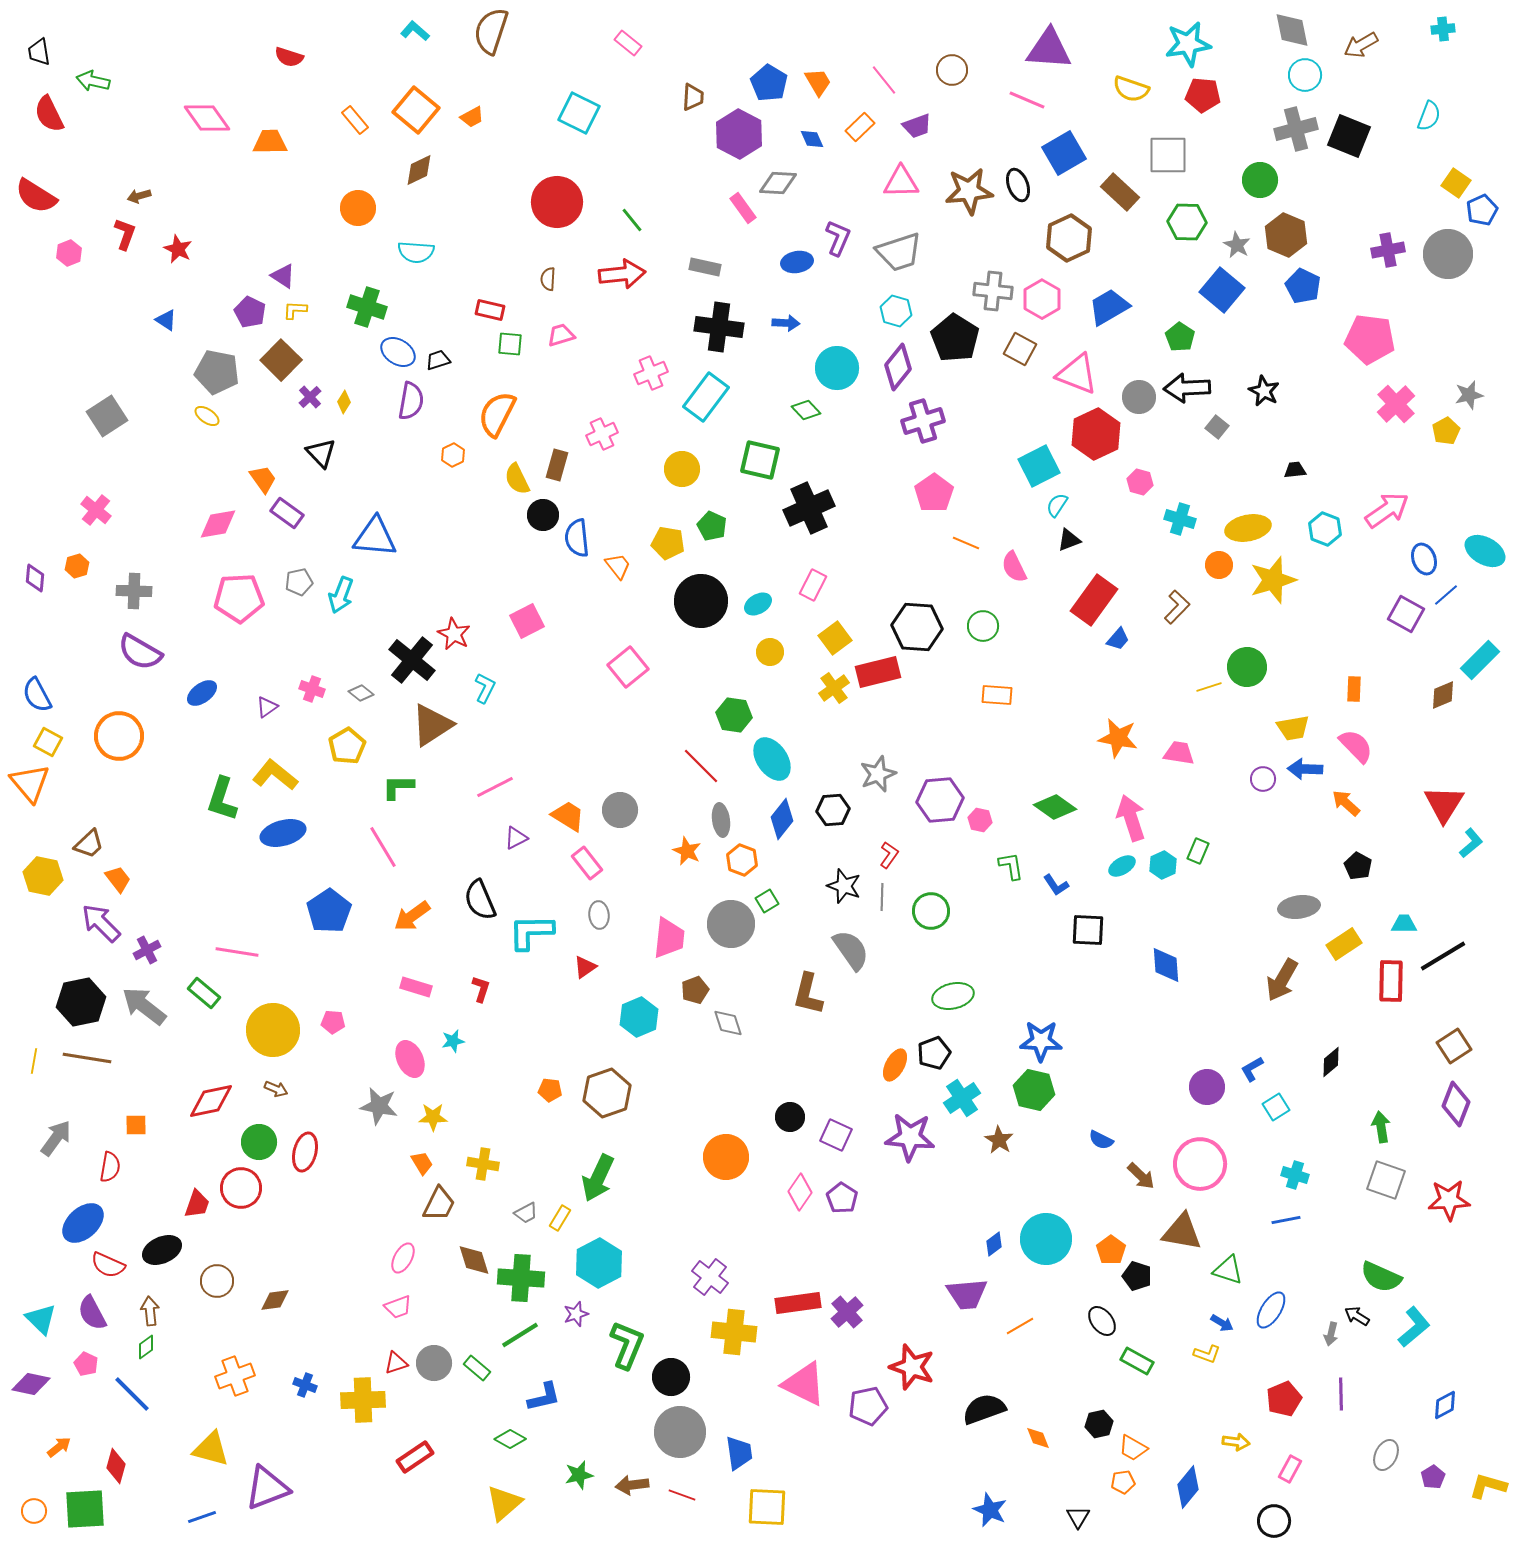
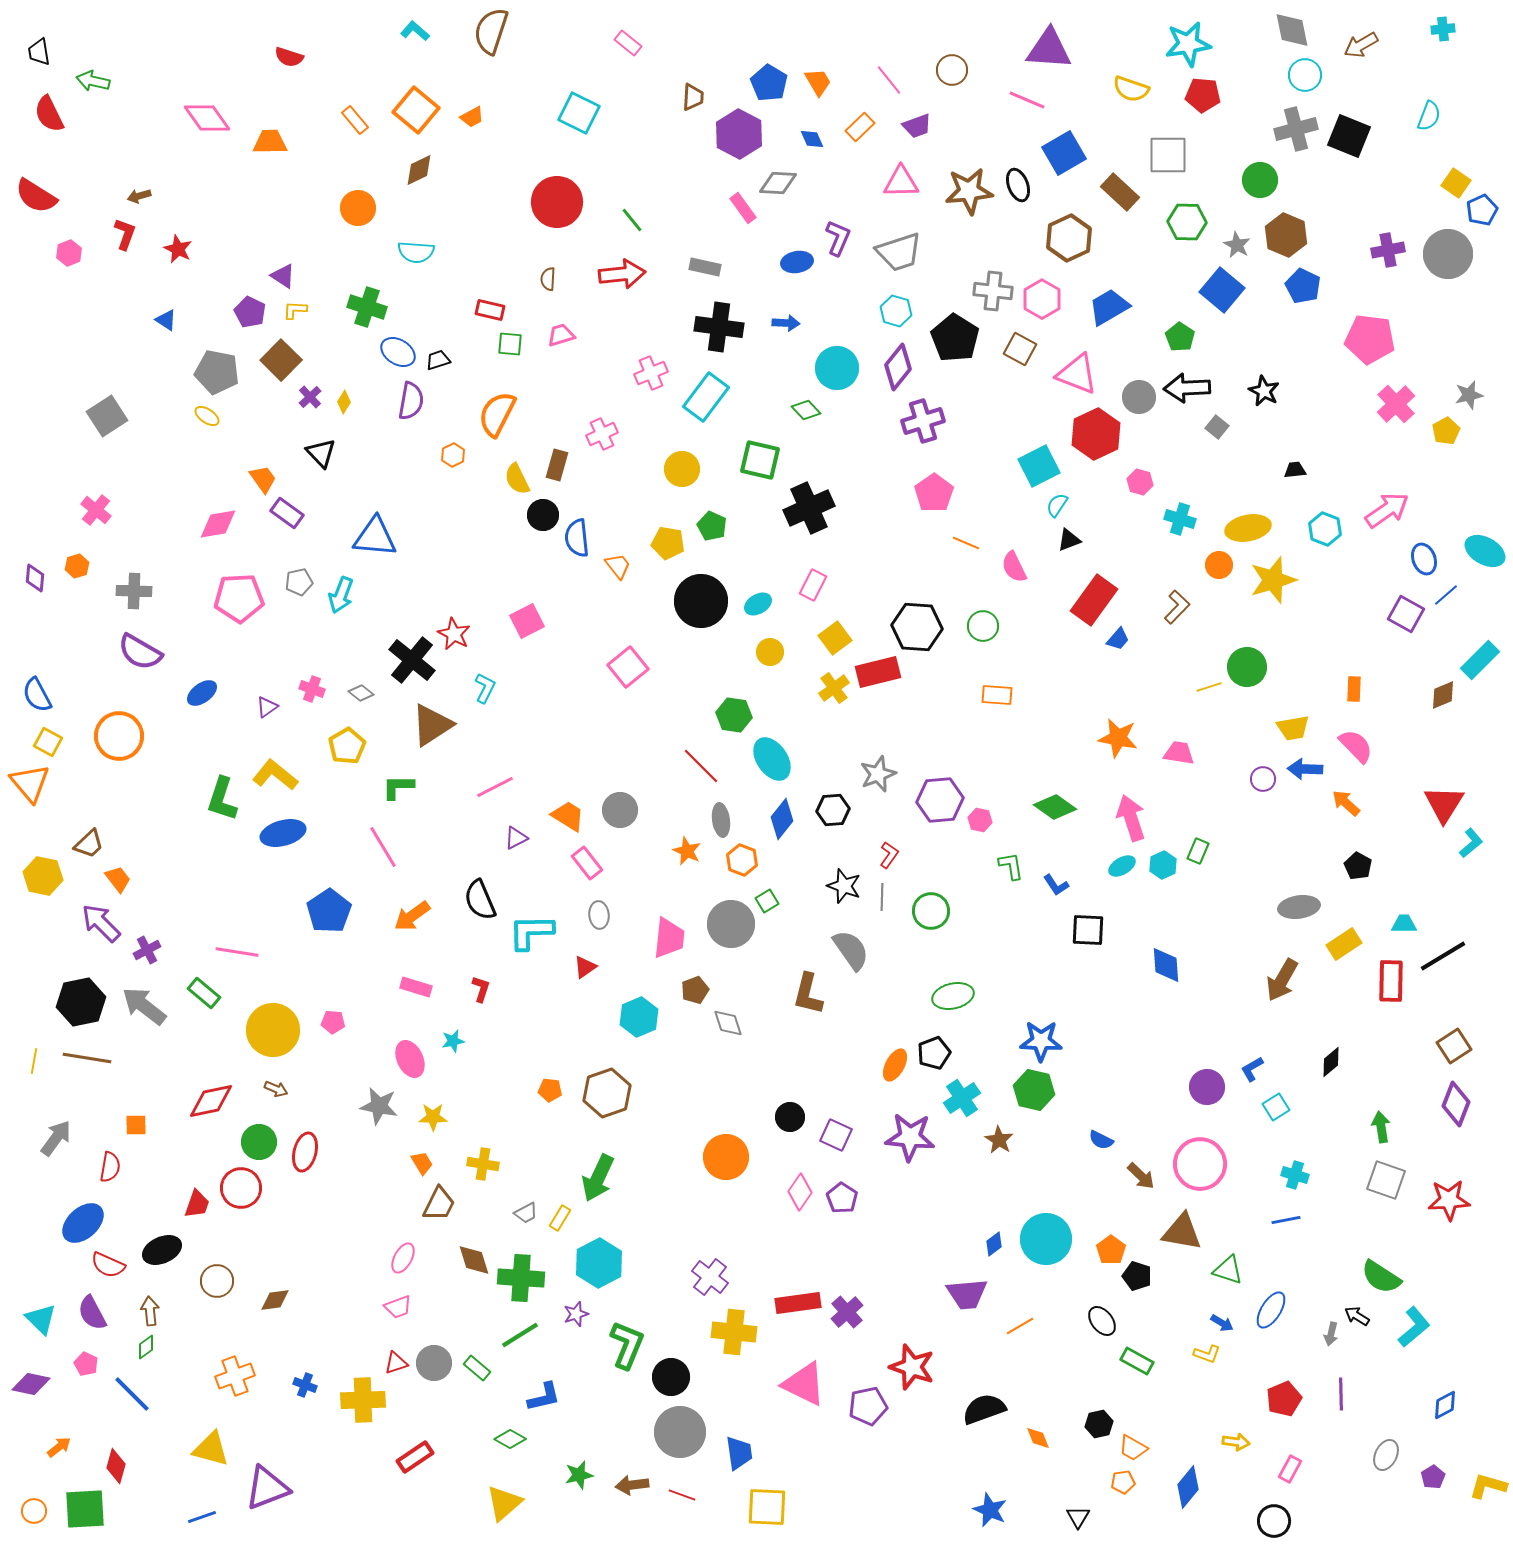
pink line at (884, 80): moved 5 px right
green semicircle at (1381, 1277): rotated 9 degrees clockwise
